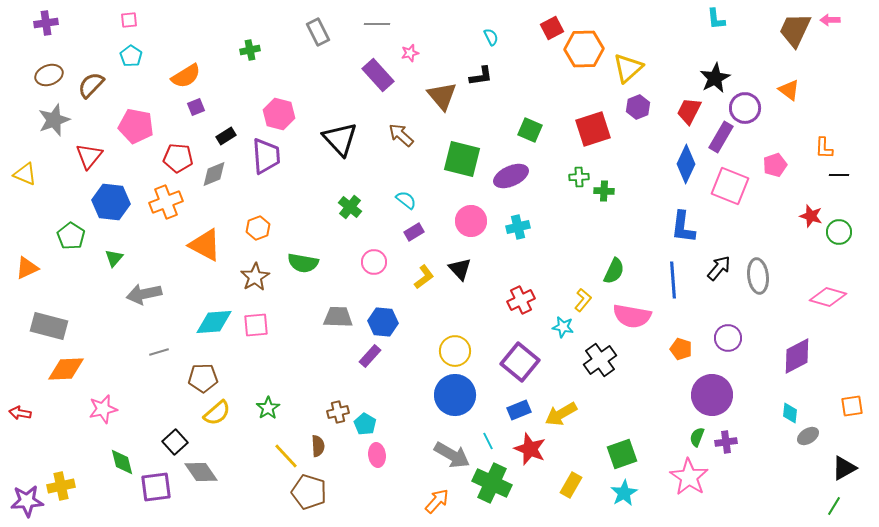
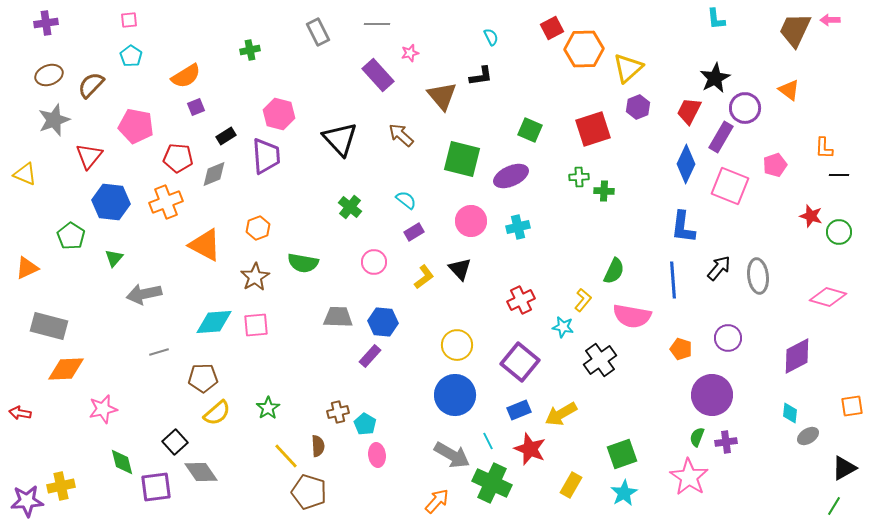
yellow circle at (455, 351): moved 2 px right, 6 px up
